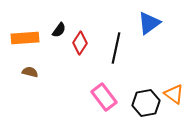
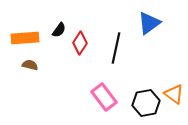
brown semicircle: moved 7 px up
